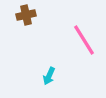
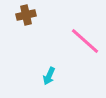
pink line: moved 1 px right, 1 px down; rotated 16 degrees counterclockwise
